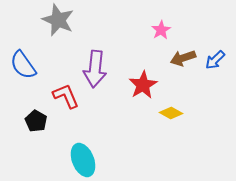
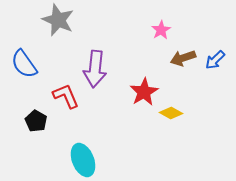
blue semicircle: moved 1 px right, 1 px up
red star: moved 1 px right, 7 px down
